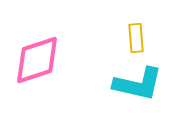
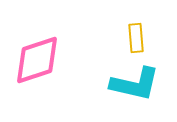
cyan L-shape: moved 3 px left
